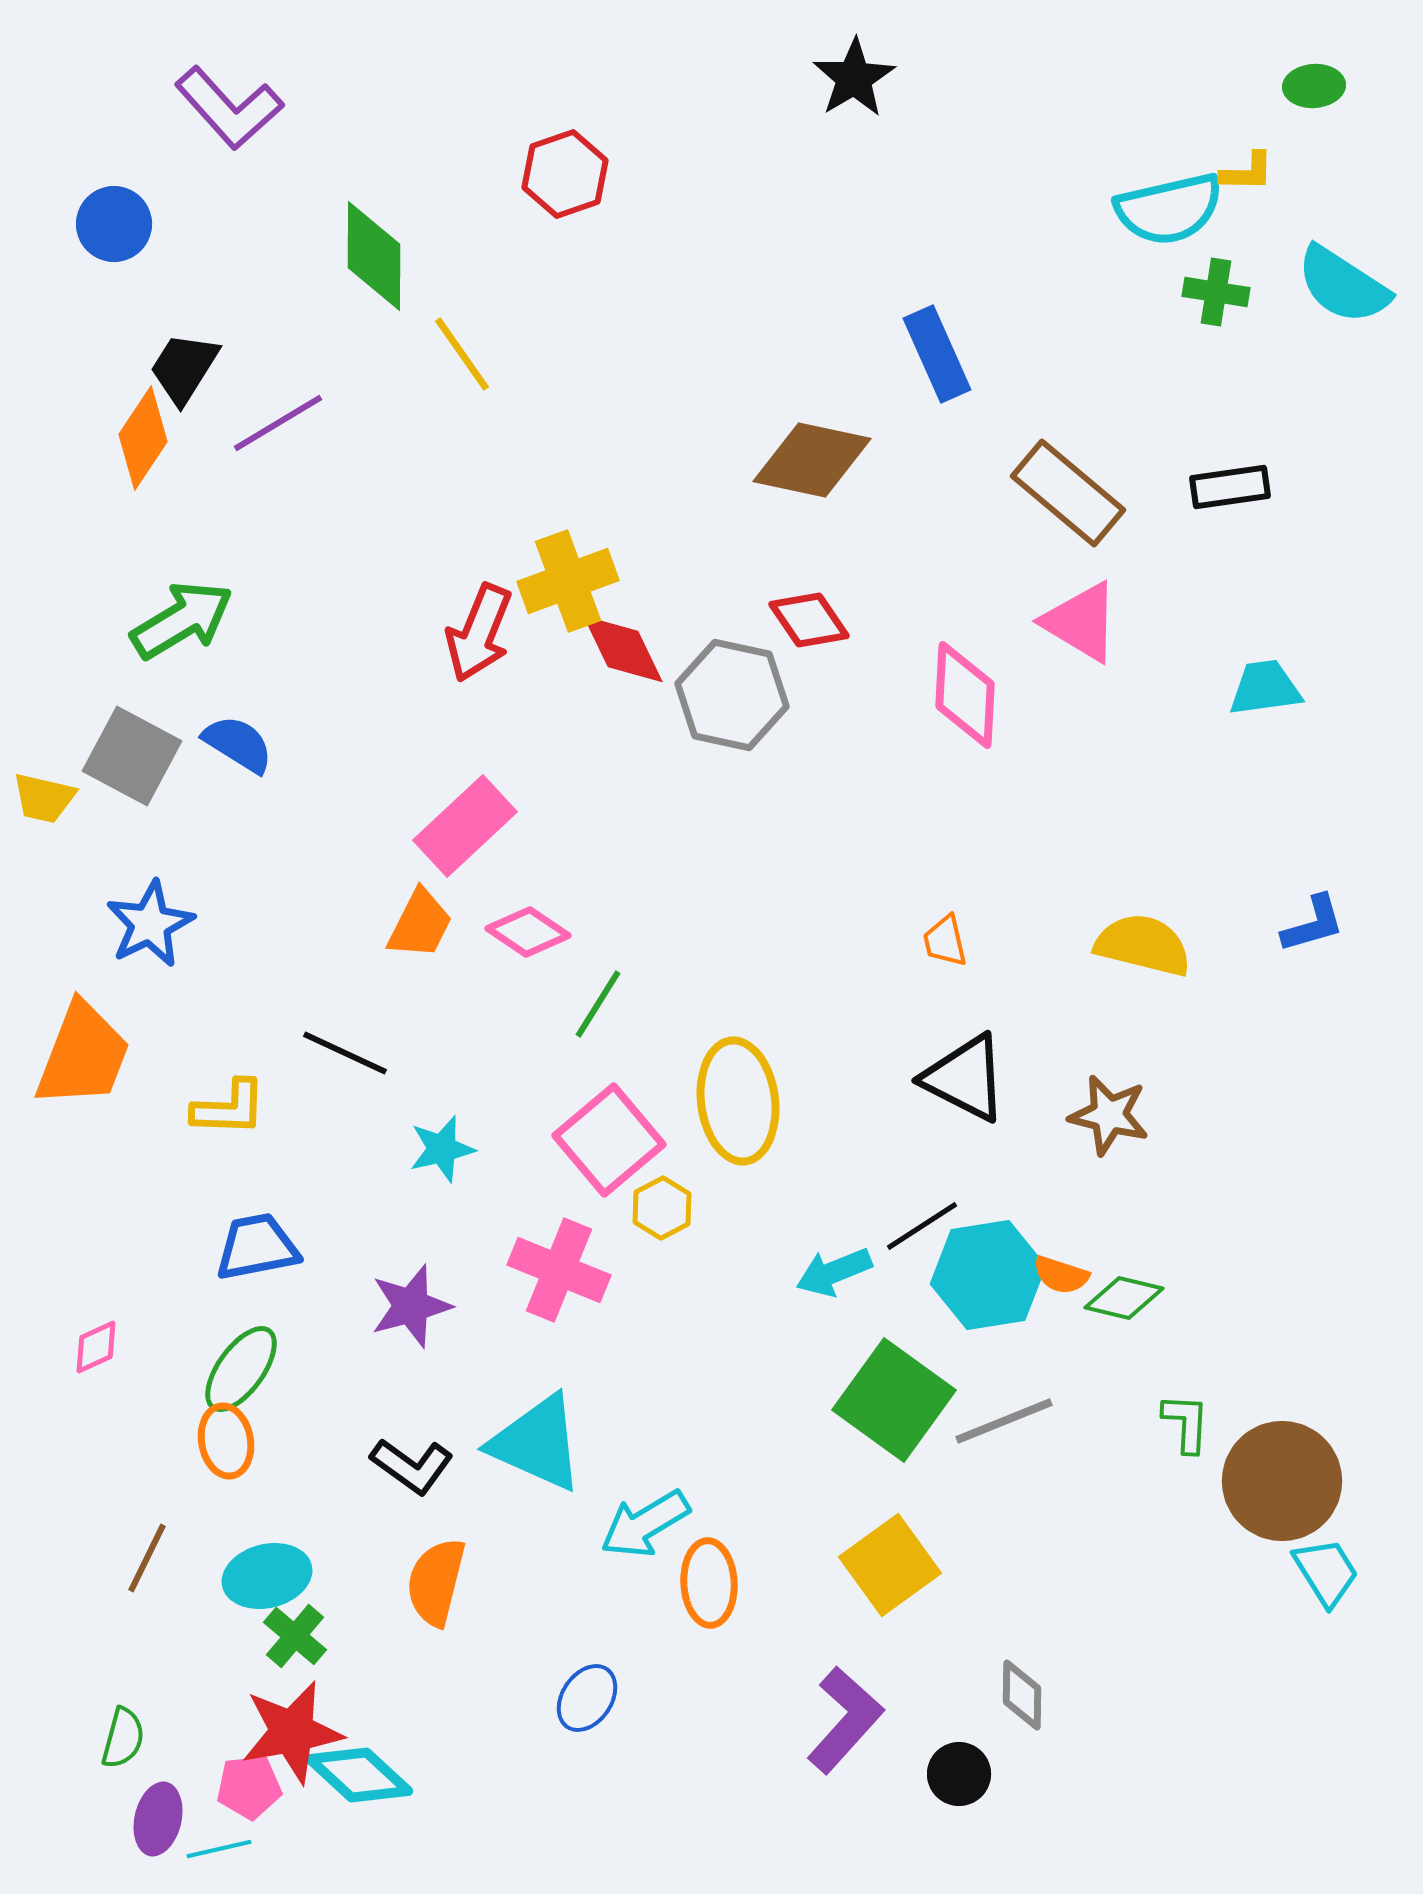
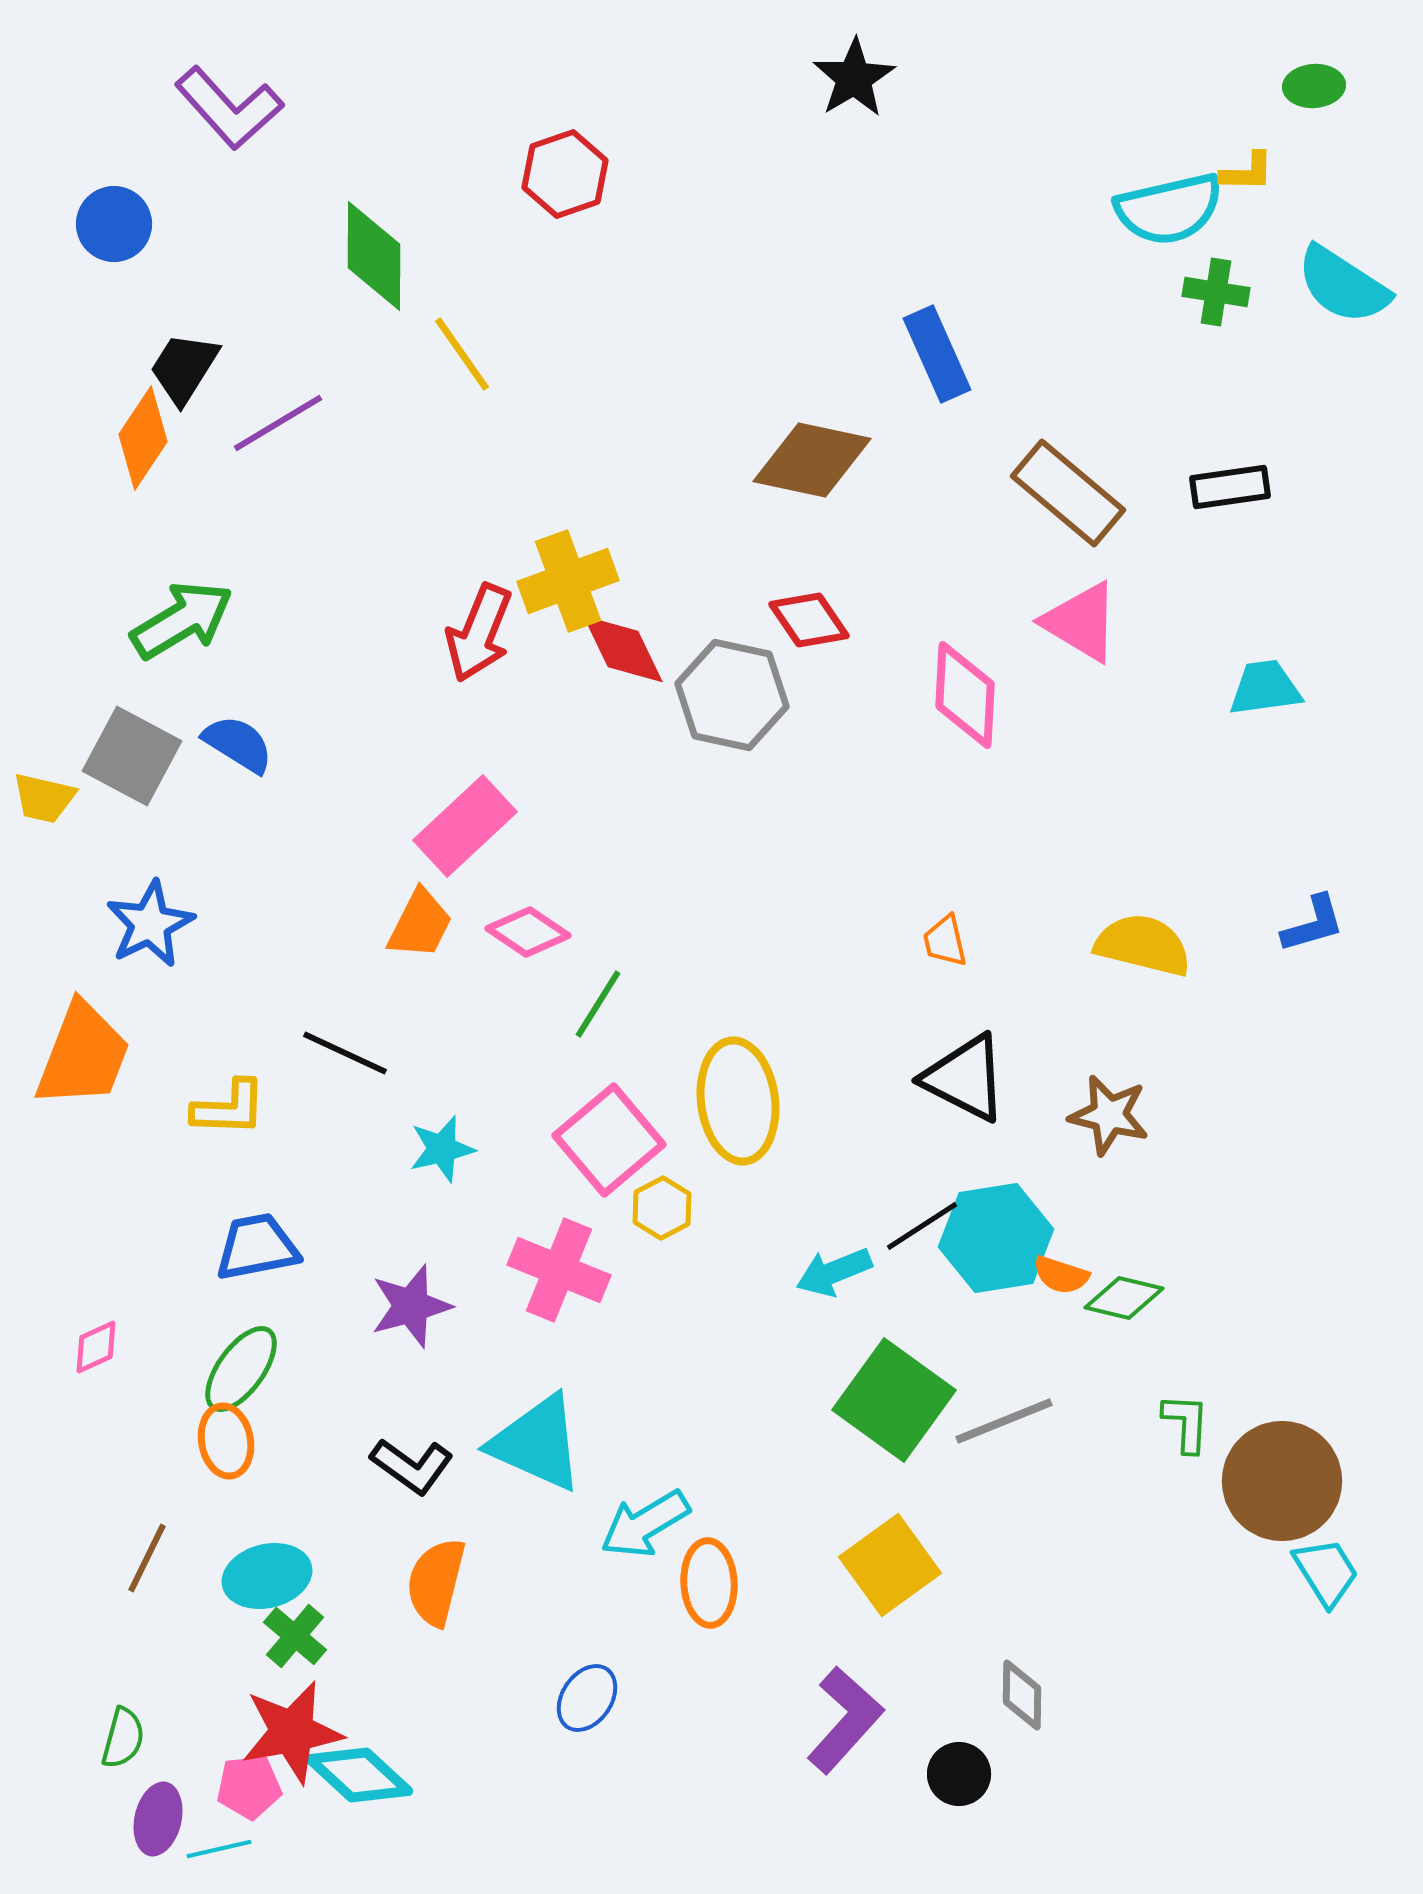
cyan hexagon at (988, 1275): moved 8 px right, 37 px up
